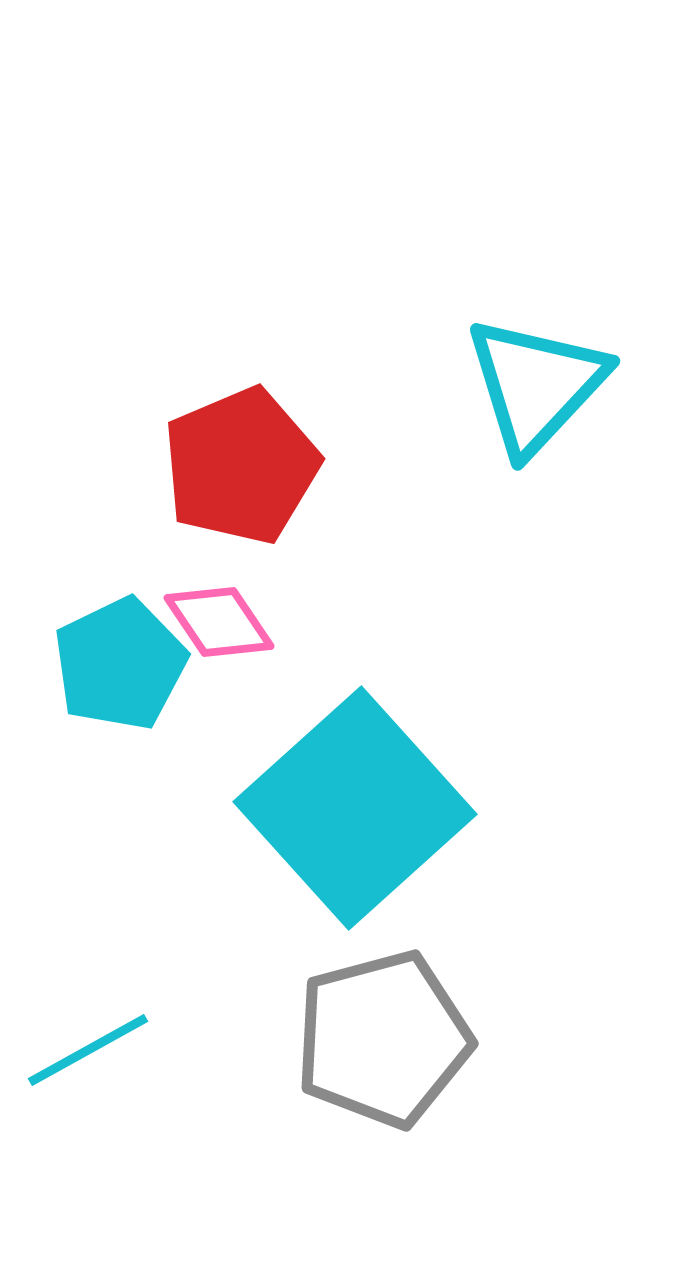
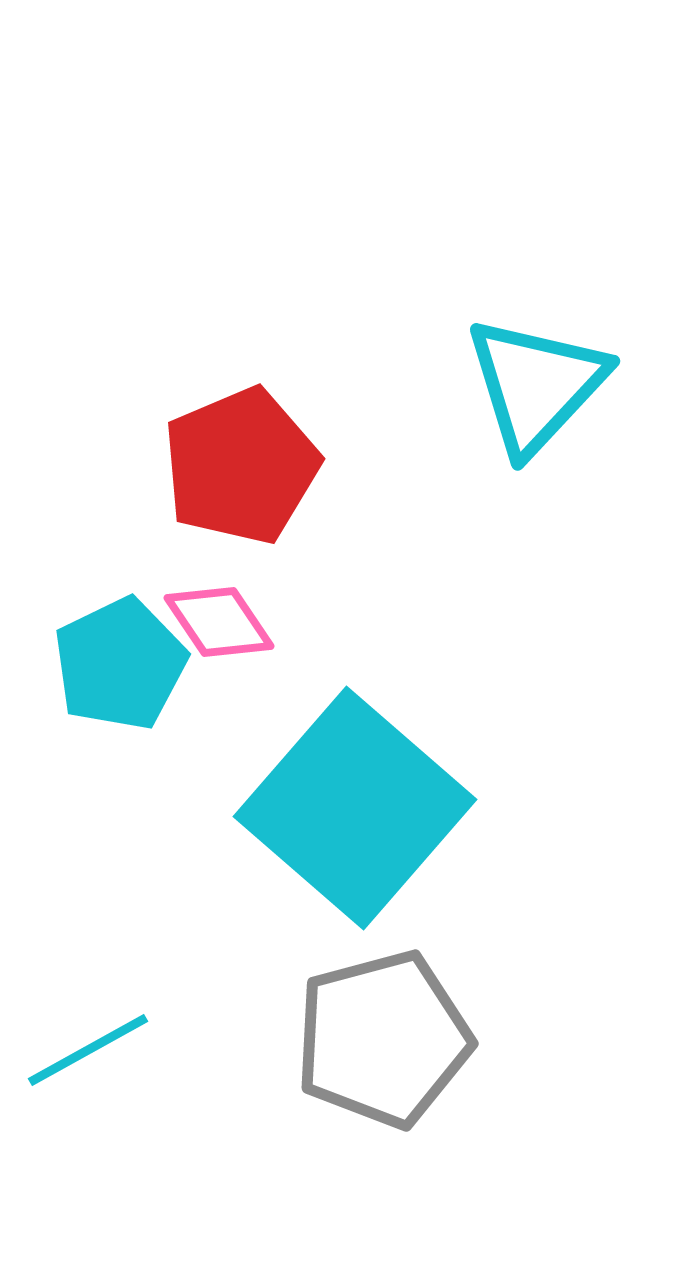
cyan square: rotated 7 degrees counterclockwise
